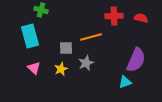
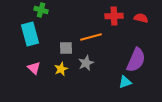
cyan rectangle: moved 2 px up
